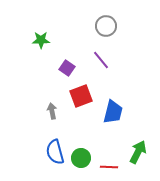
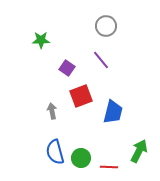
green arrow: moved 1 px right, 1 px up
